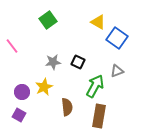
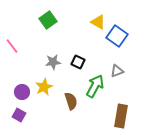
blue square: moved 2 px up
brown semicircle: moved 4 px right, 6 px up; rotated 12 degrees counterclockwise
brown rectangle: moved 22 px right
